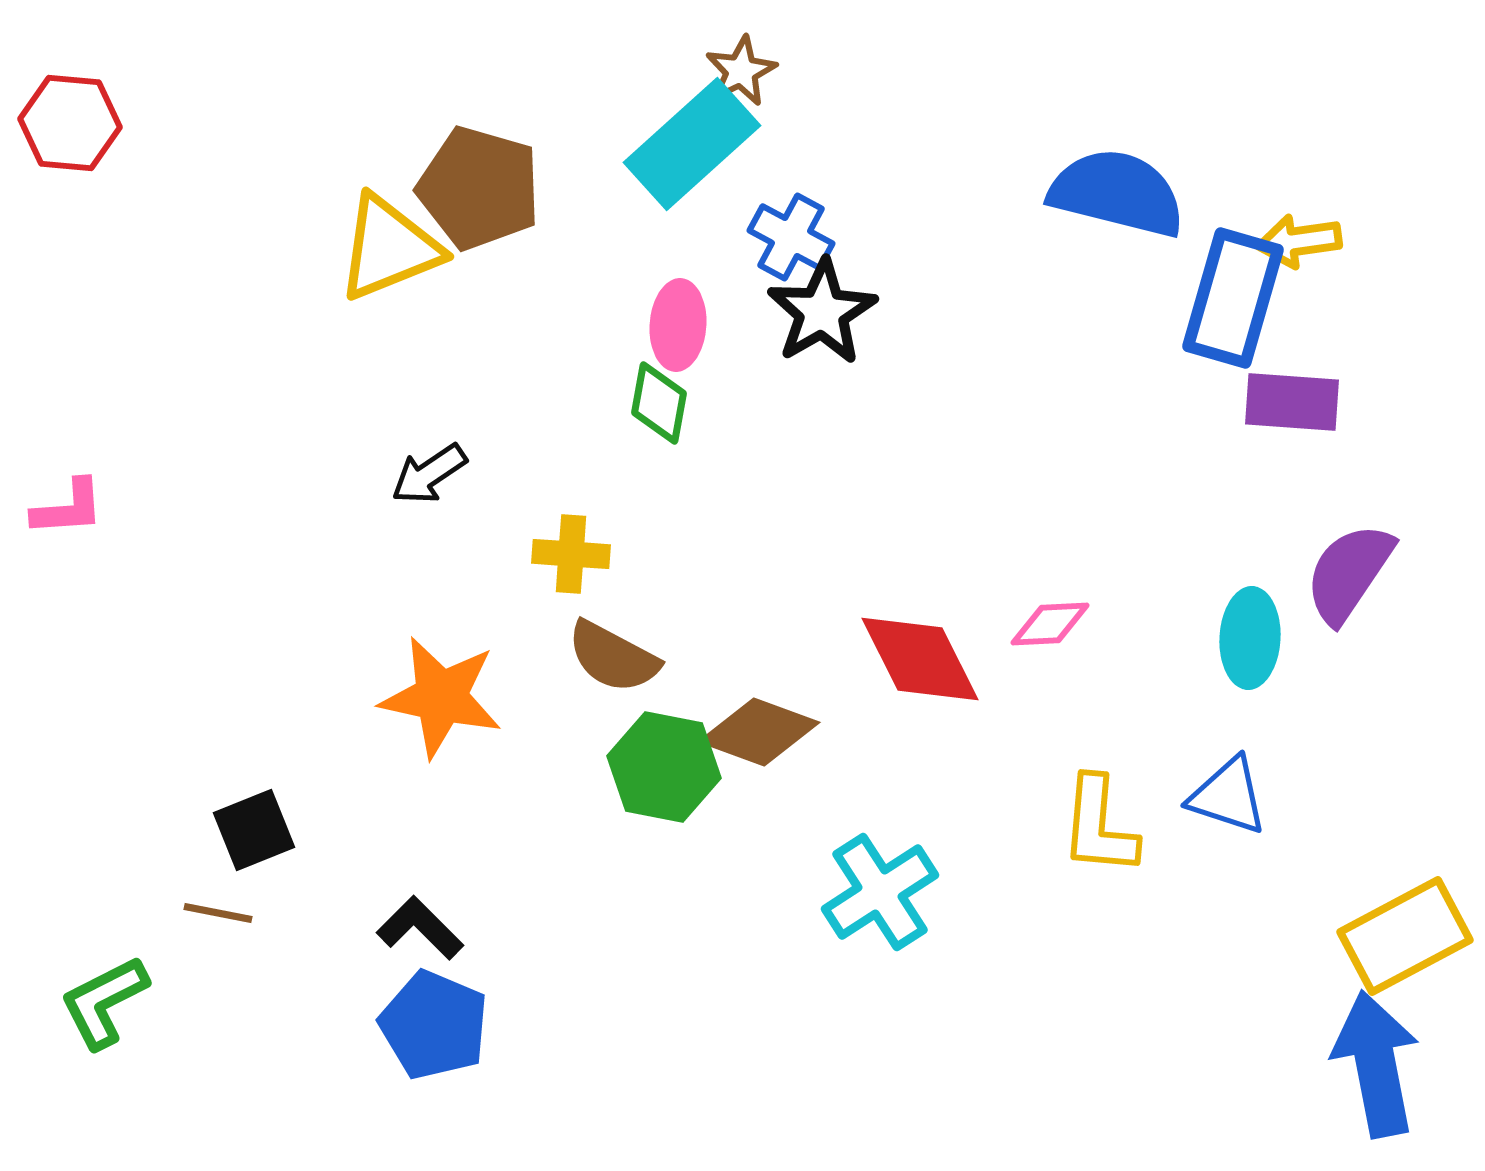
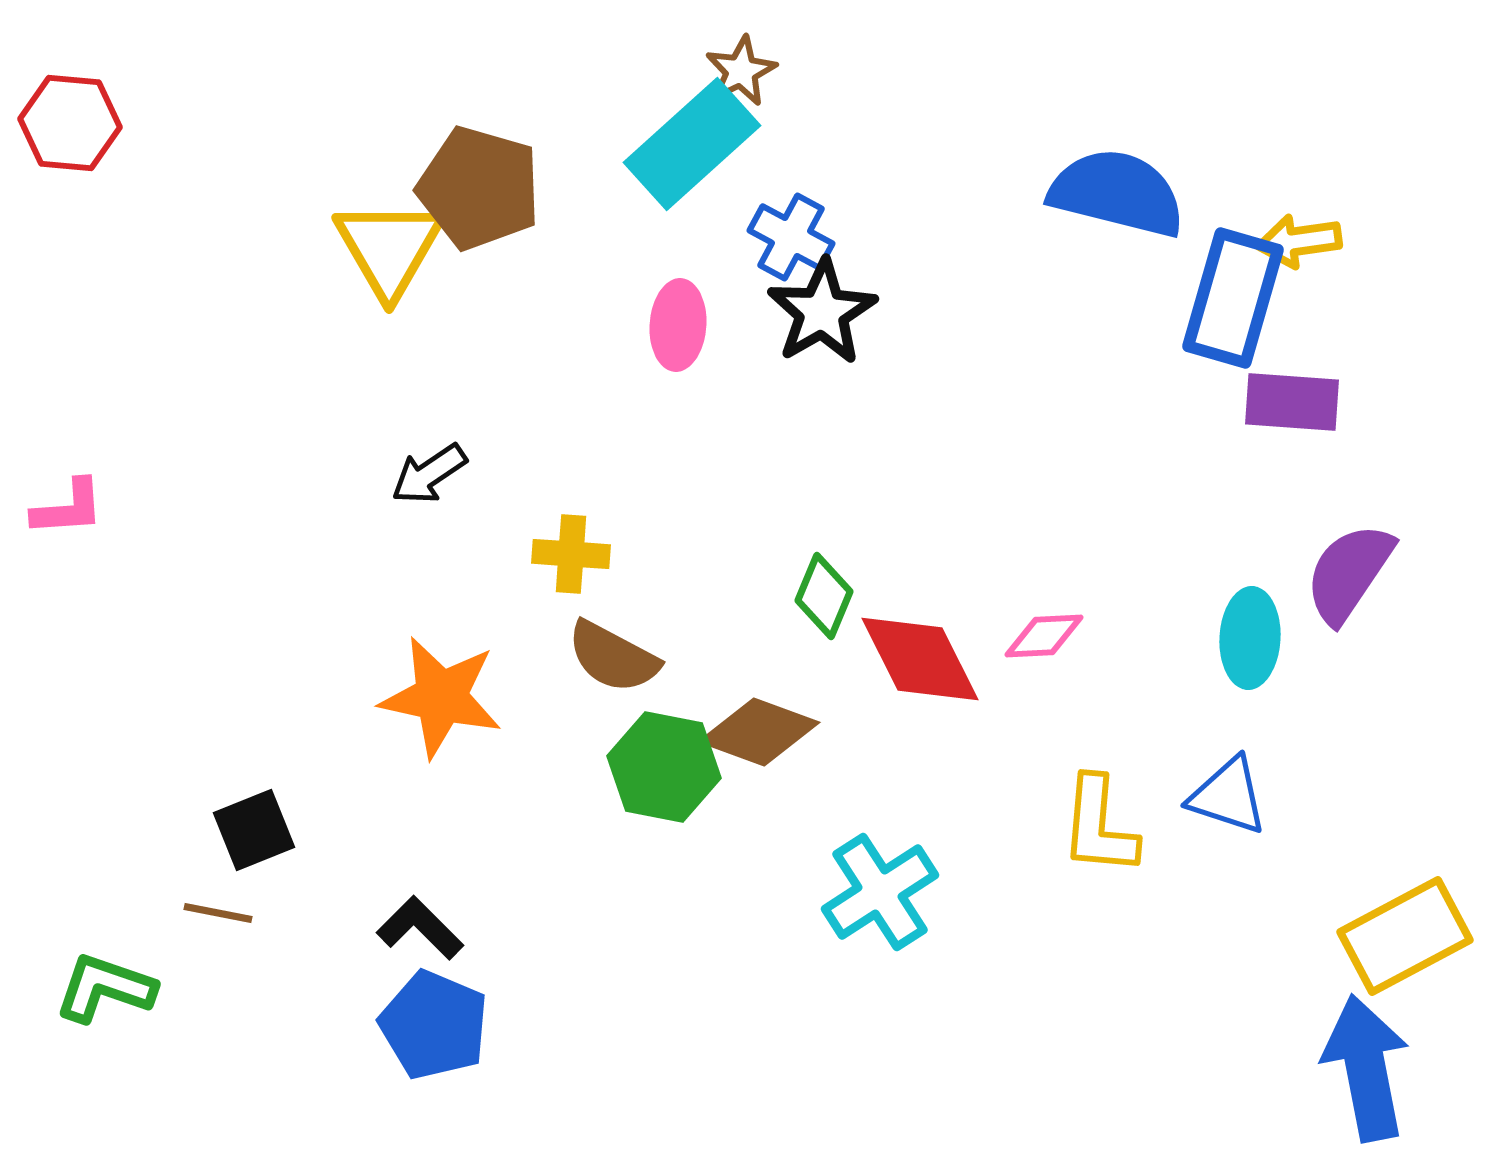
yellow triangle: rotated 38 degrees counterclockwise
green diamond: moved 165 px right, 193 px down; rotated 12 degrees clockwise
pink diamond: moved 6 px left, 12 px down
green L-shape: moved 1 px right, 14 px up; rotated 46 degrees clockwise
blue arrow: moved 10 px left, 4 px down
